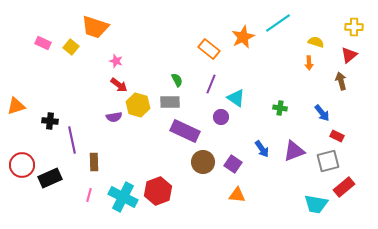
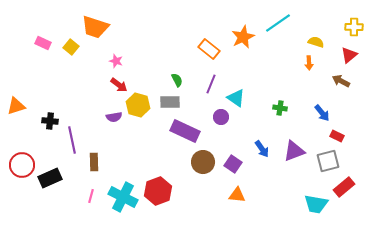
brown arrow at (341, 81): rotated 48 degrees counterclockwise
pink line at (89, 195): moved 2 px right, 1 px down
